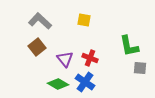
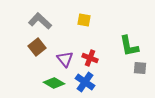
green diamond: moved 4 px left, 1 px up
